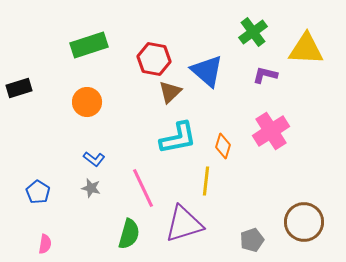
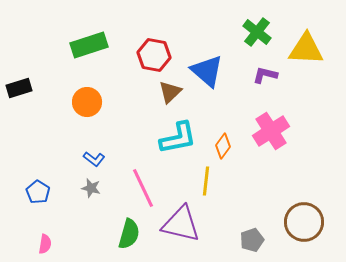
green cross: moved 4 px right; rotated 16 degrees counterclockwise
red hexagon: moved 4 px up
orange diamond: rotated 20 degrees clockwise
purple triangle: moved 3 px left; rotated 30 degrees clockwise
